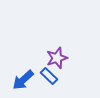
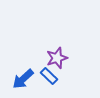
blue arrow: moved 1 px up
